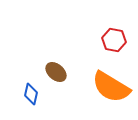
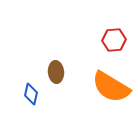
red hexagon: rotated 15 degrees counterclockwise
brown ellipse: rotated 45 degrees clockwise
